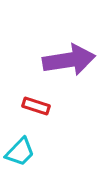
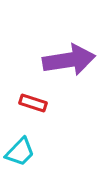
red rectangle: moved 3 px left, 3 px up
